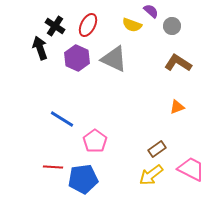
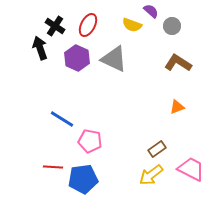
pink pentagon: moved 5 px left; rotated 25 degrees counterclockwise
